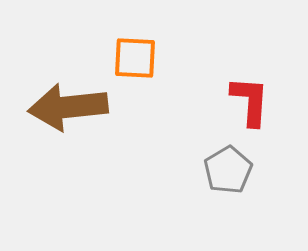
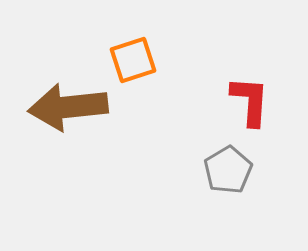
orange square: moved 2 px left, 2 px down; rotated 21 degrees counterclockwise
